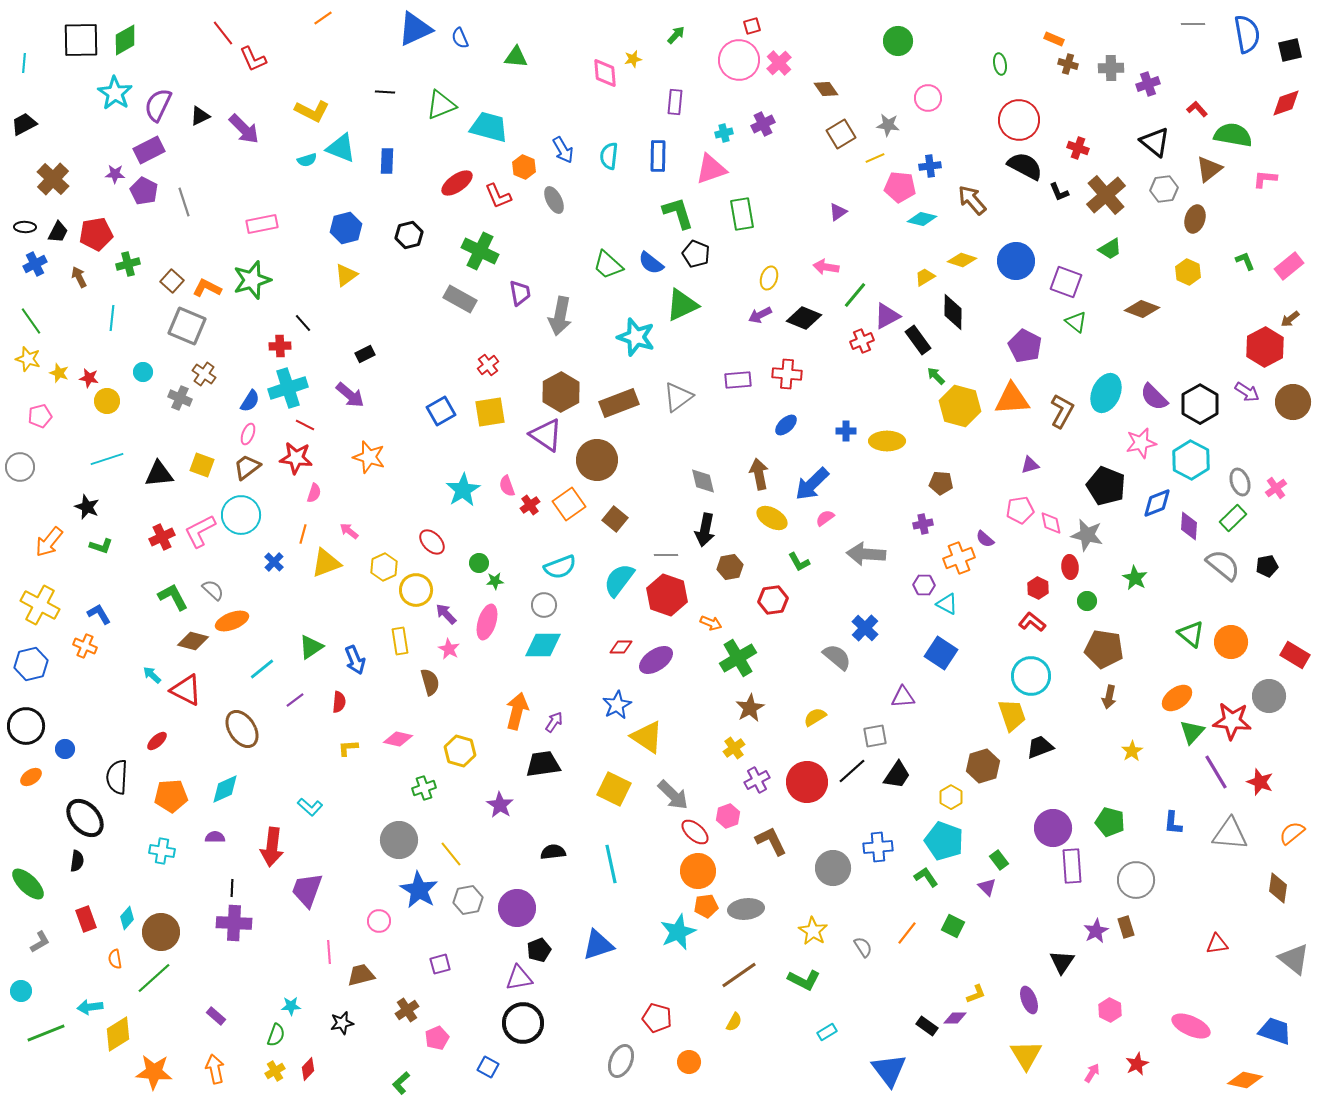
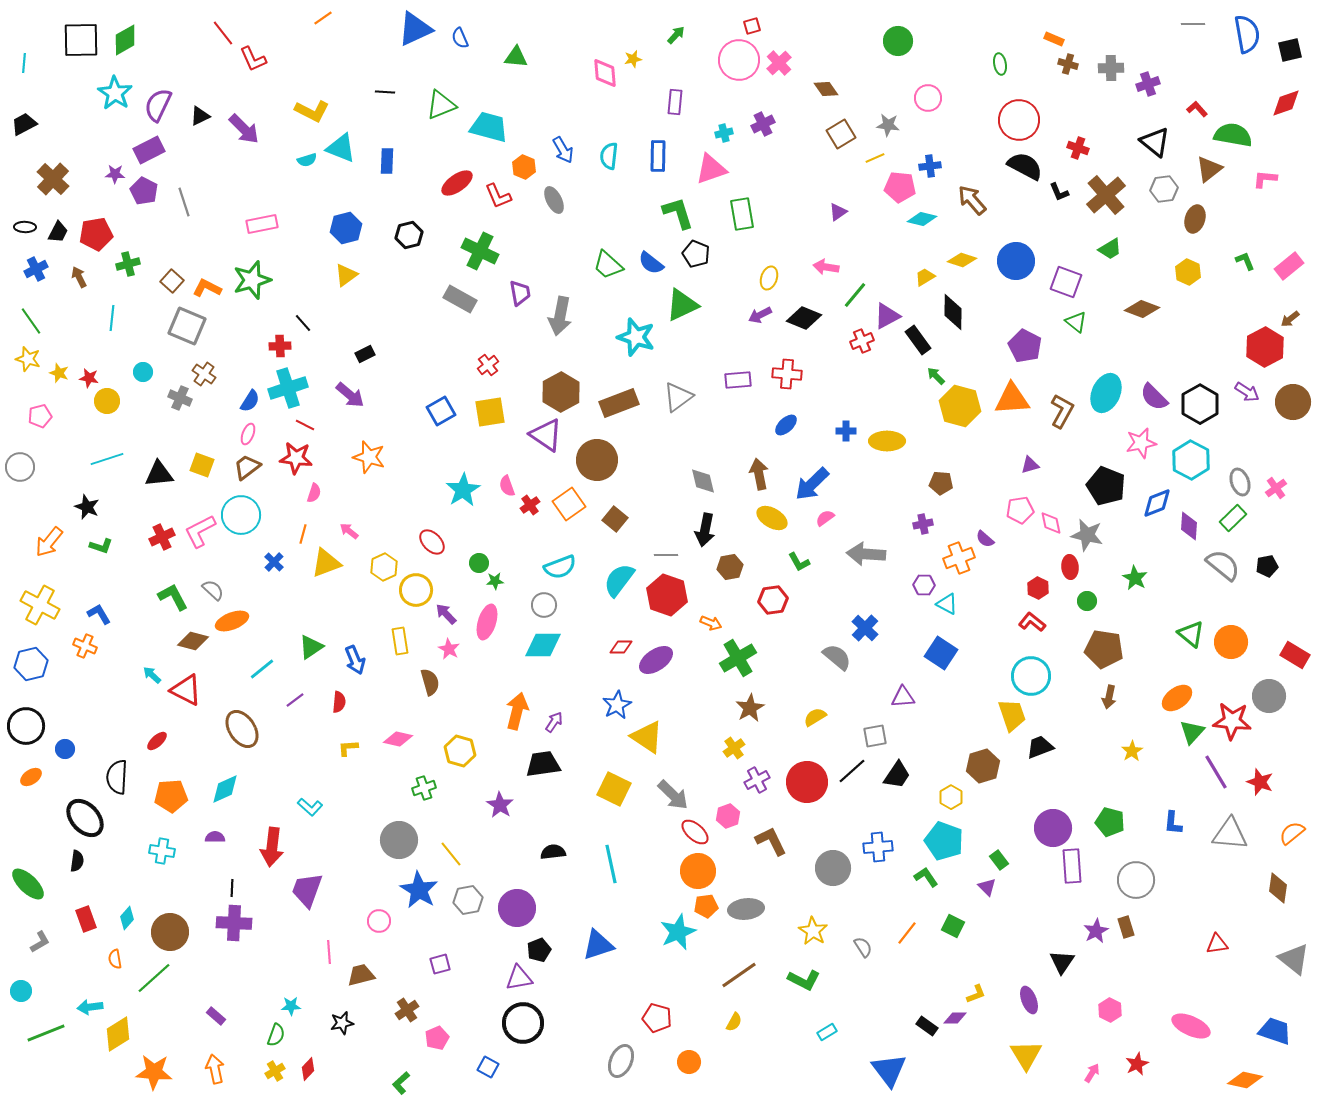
blue cross at (35, 264): moved 1 px right, 5 px down
brown circle at (161, 932): moved 9 px right
